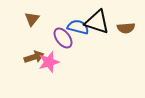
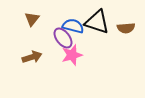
blue semicircle: moved 5 px left, 1 px up
brown arrow: moved 2 px left
pink star: moved 23 px right, 7 px up
